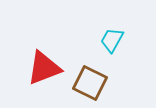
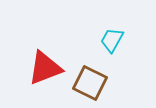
red triangle: moved 1 px right
